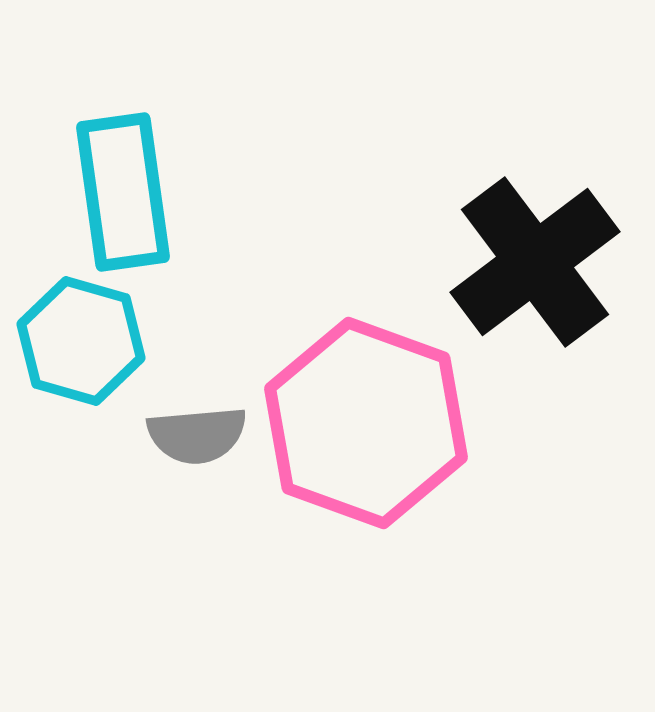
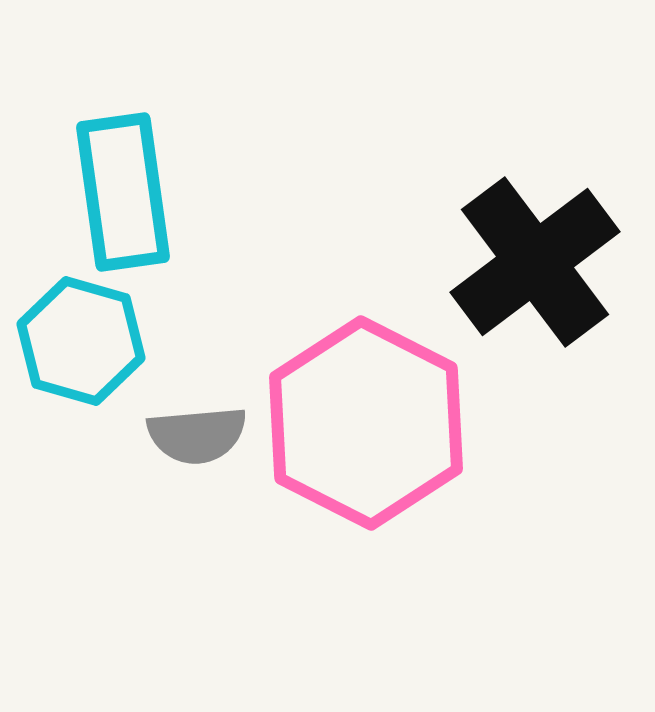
pink hexagon: rotated 7 degrees clockwise
